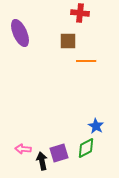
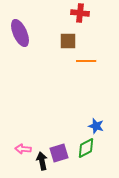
blue star: rotated 14 degrees counterclockwise
